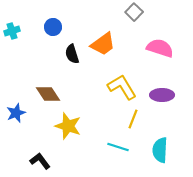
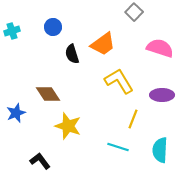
yellow L-shape: moved 3 px left, 6 px up
